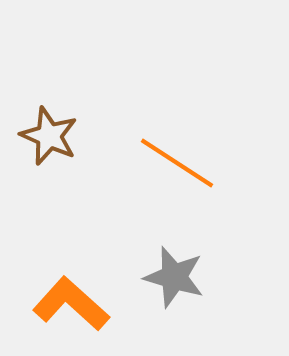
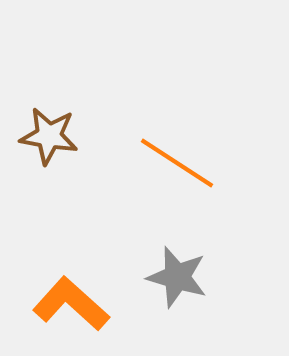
brown star: rotated 14 degrees counterclockwise
gray star: moved 3 px right
